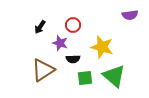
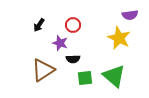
black arrow: moved 1 px left, 2 px up
yellow star: moved 17 px right, 9 px up; rotated 10 degrees clockwise
